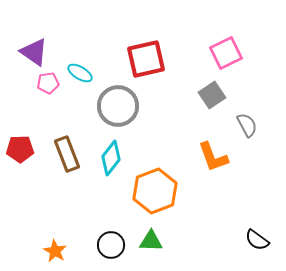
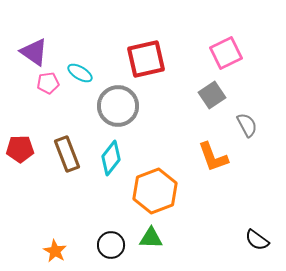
green triangle: moved 3 px up
